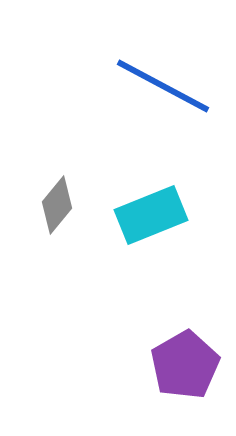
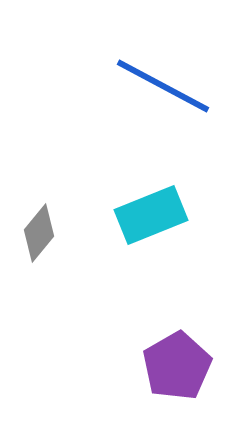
gray diamond: moved 18 px left, 28 px down
purple pentagon: moved 8 px left, 1 px down
